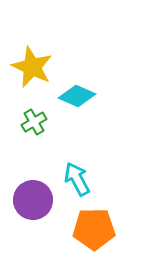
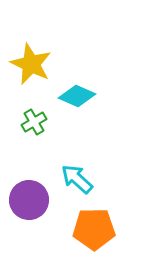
yellow star: moved 1 px left, 3 px up
cyan arrow: rotated 20 degrees counterclockwise
purple circle: moved 4 px left
